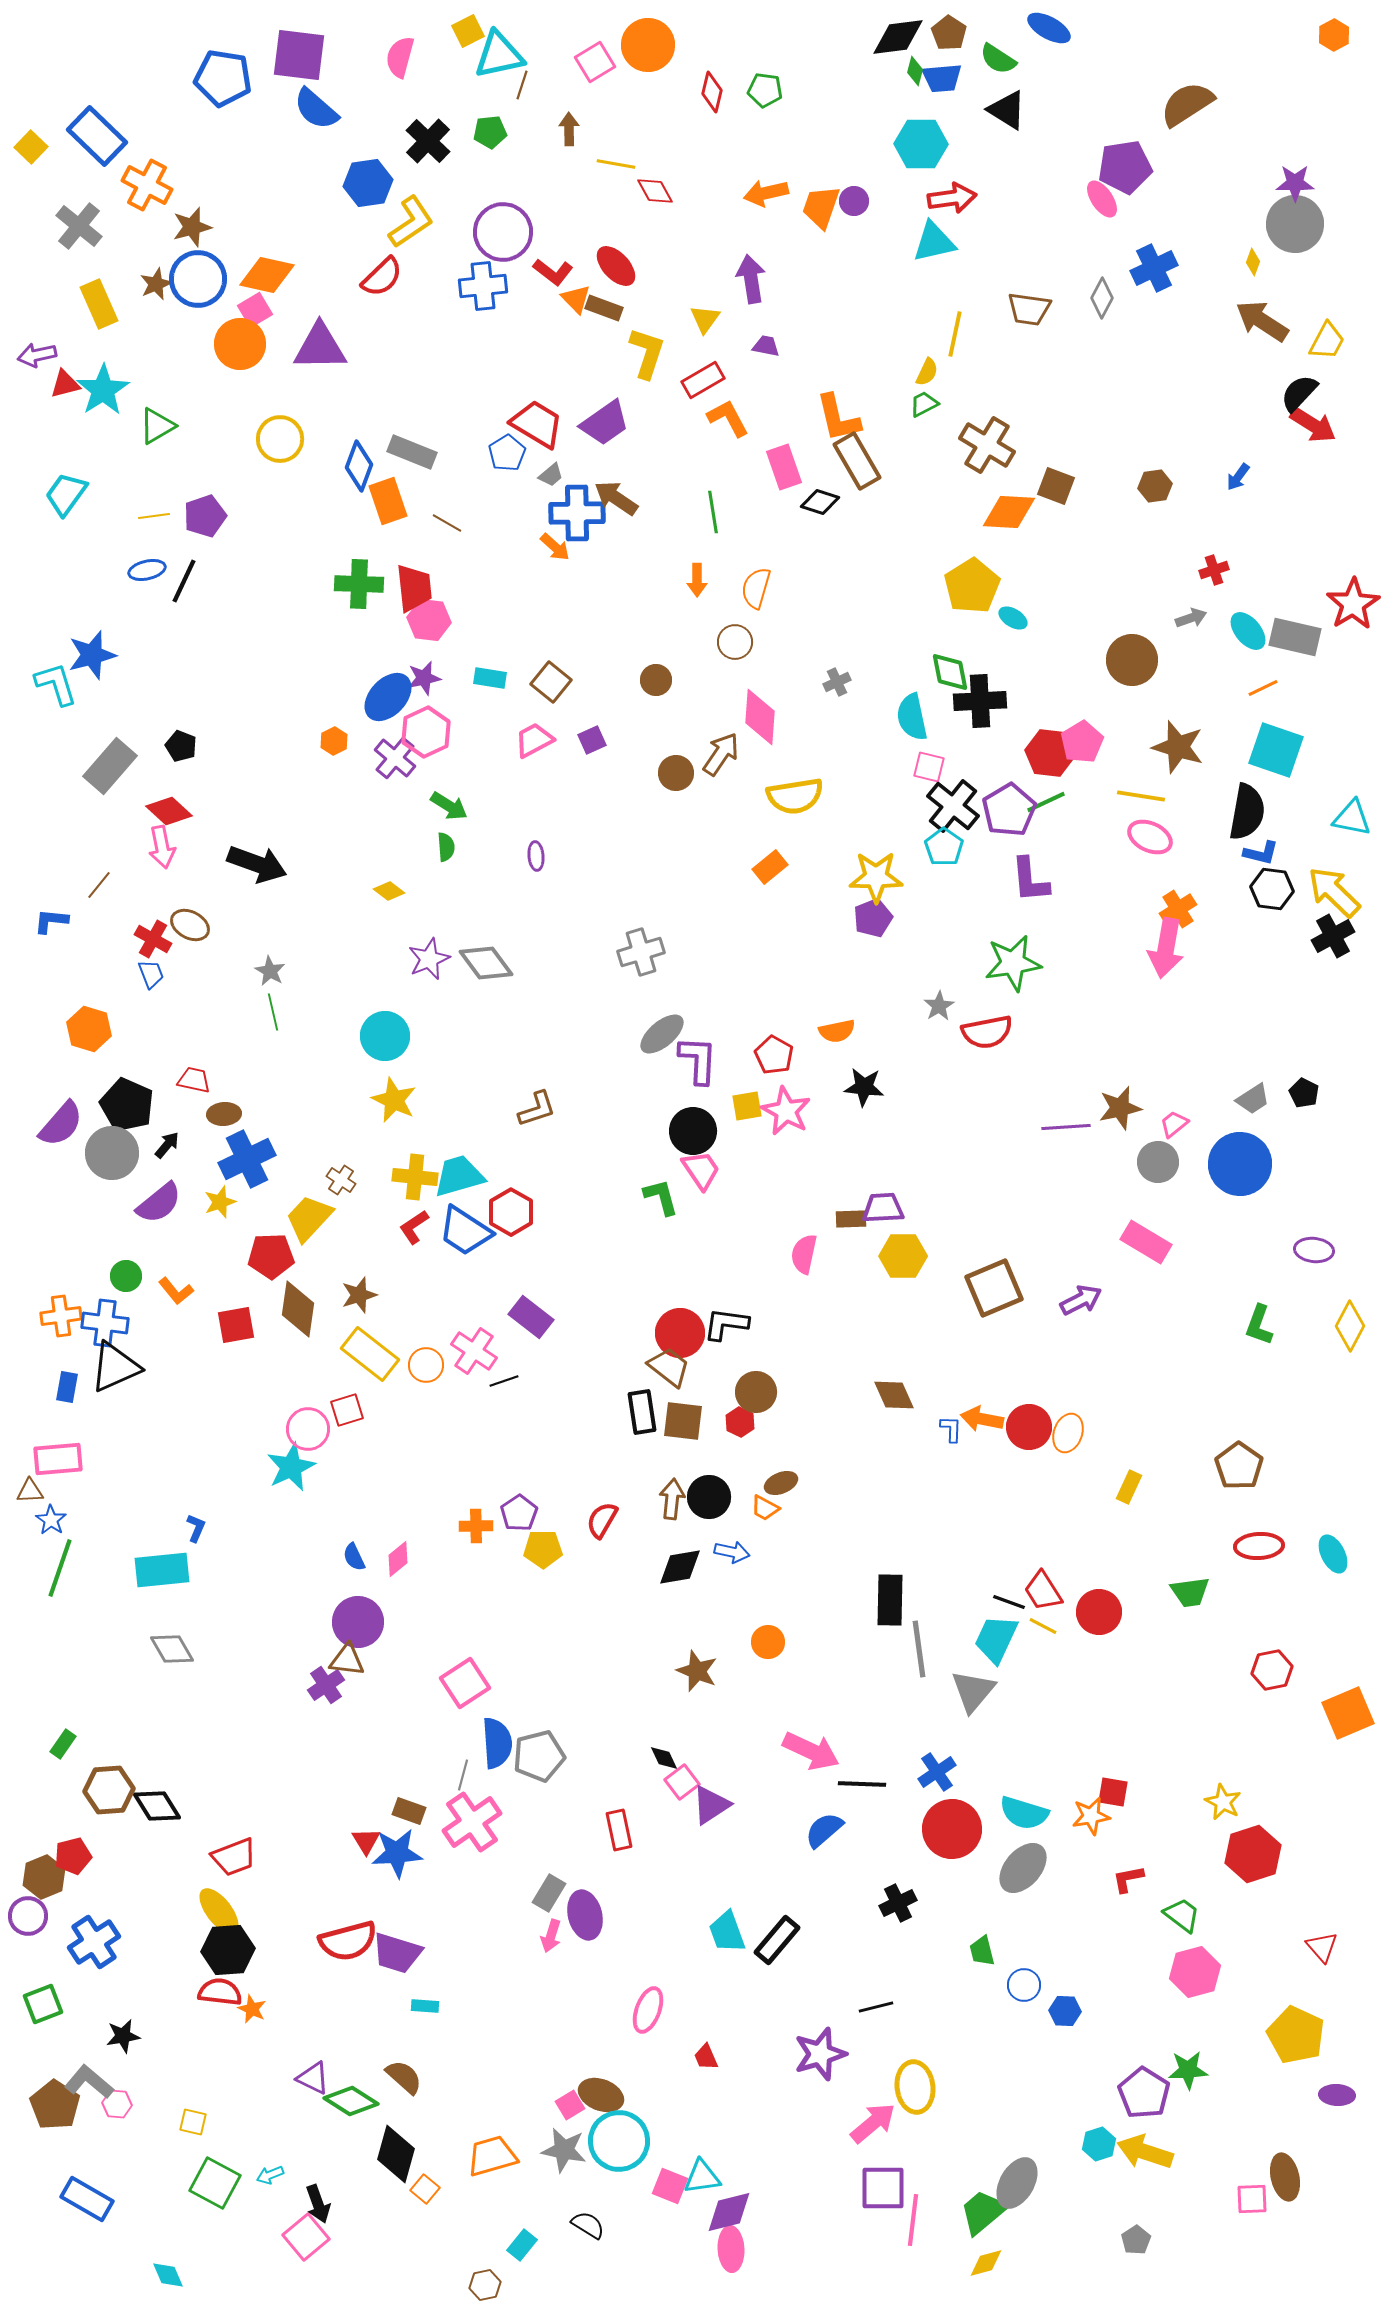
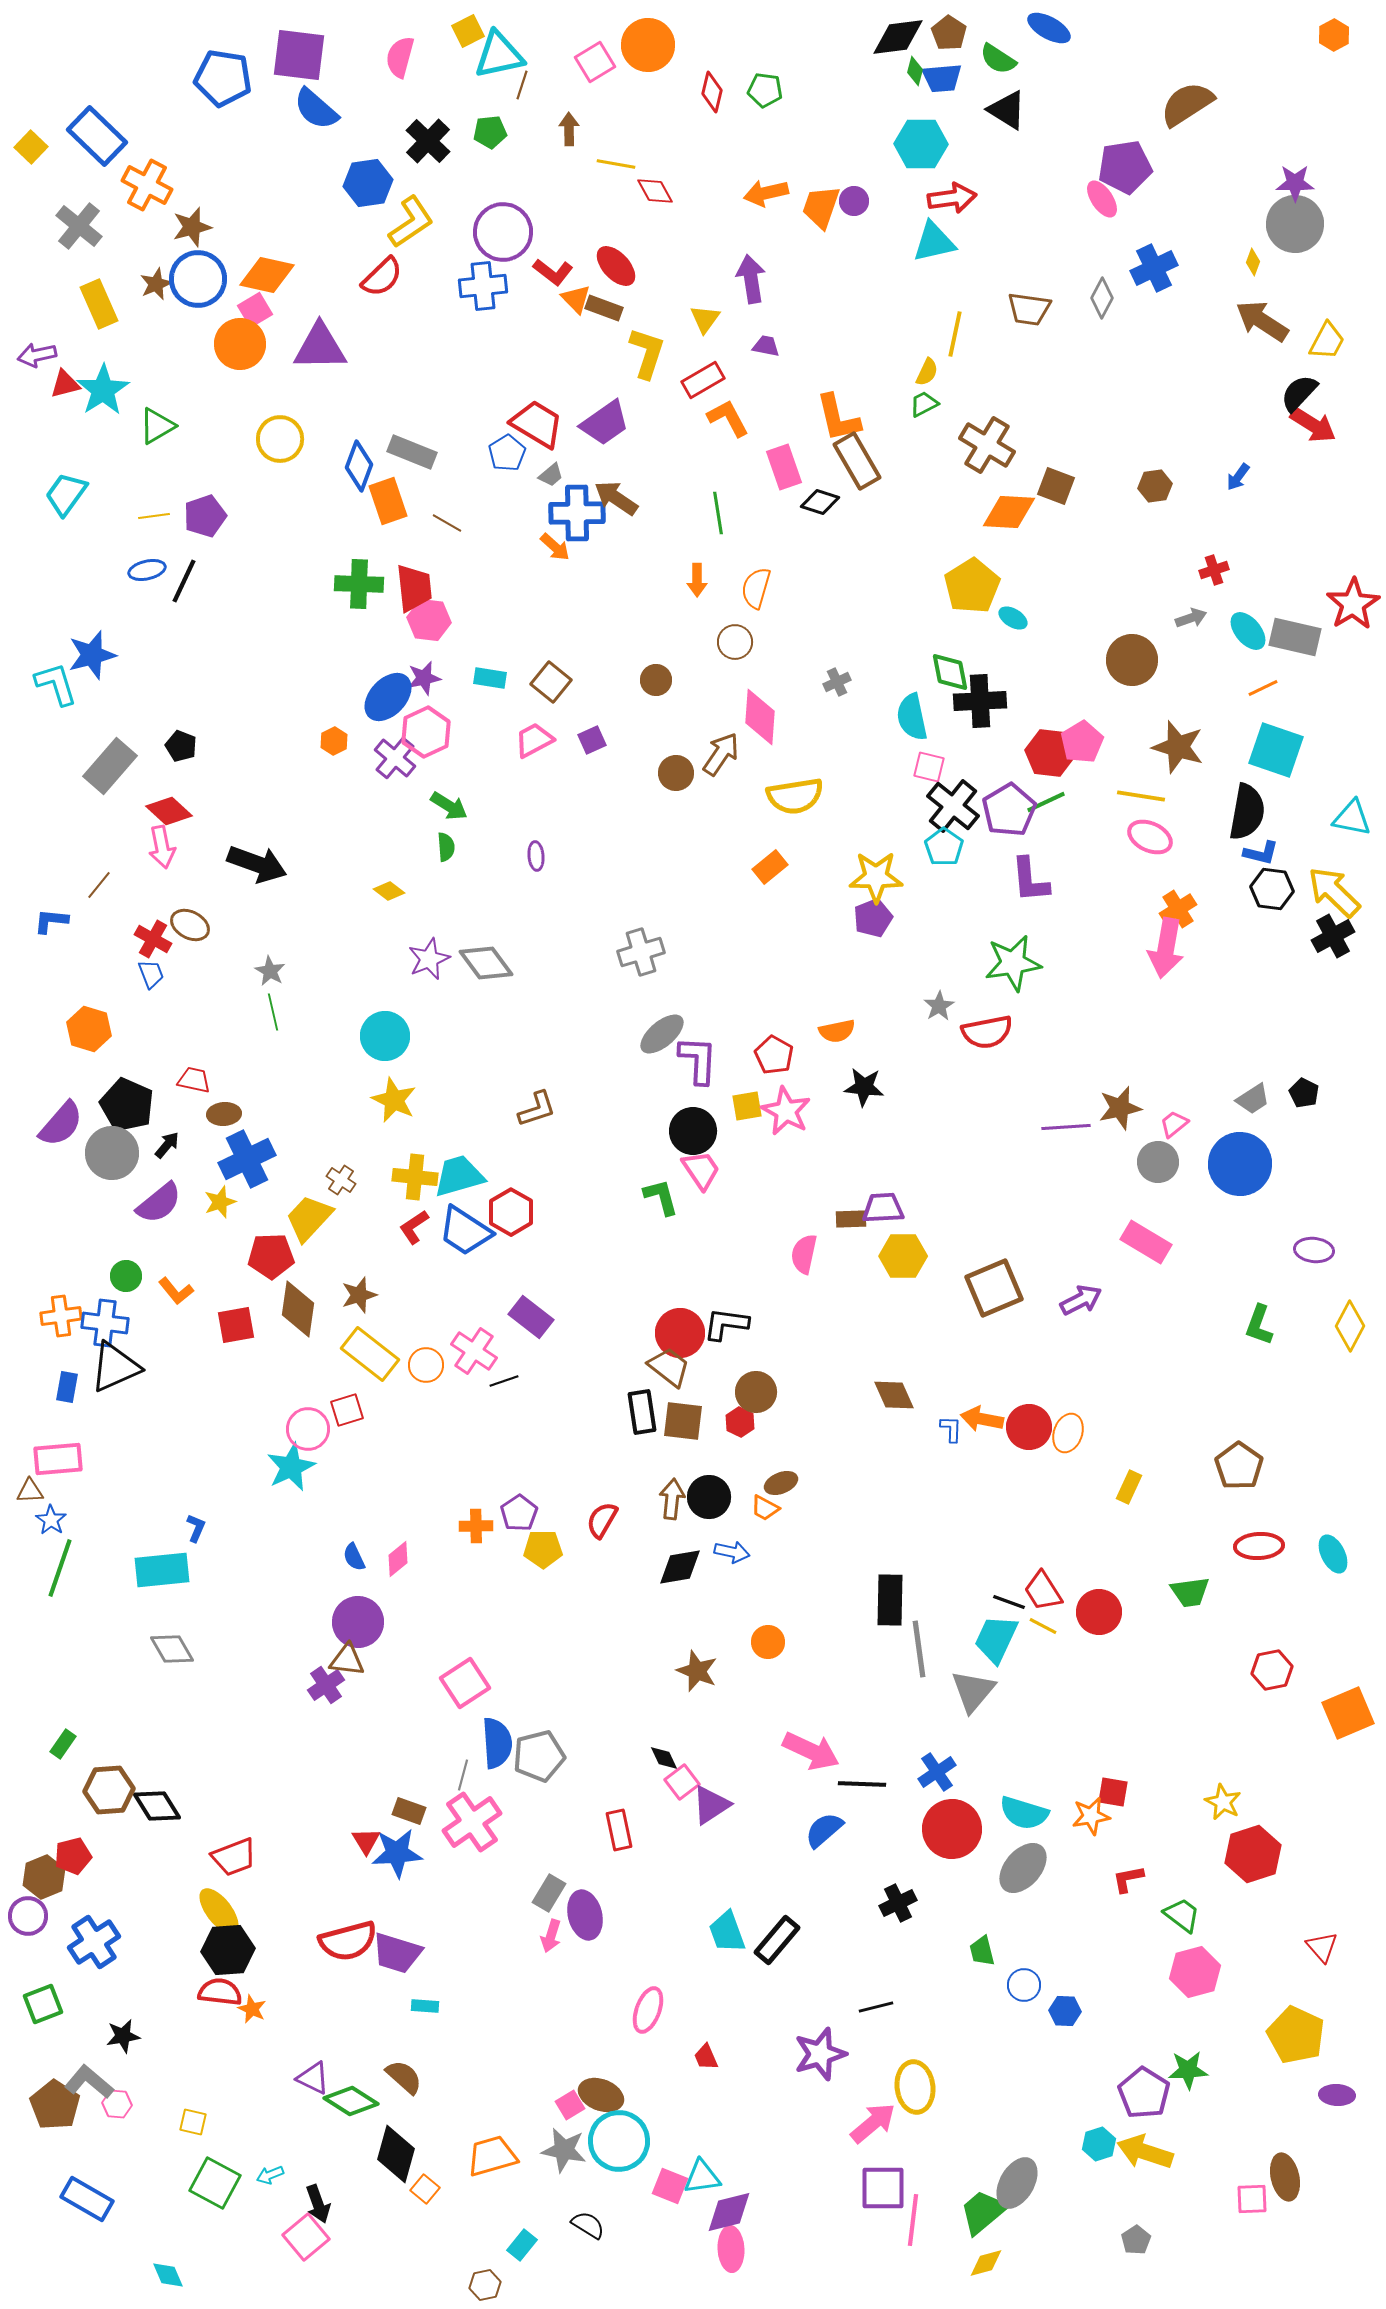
green line at (713, 512): moved 5 px right, 1 px down
